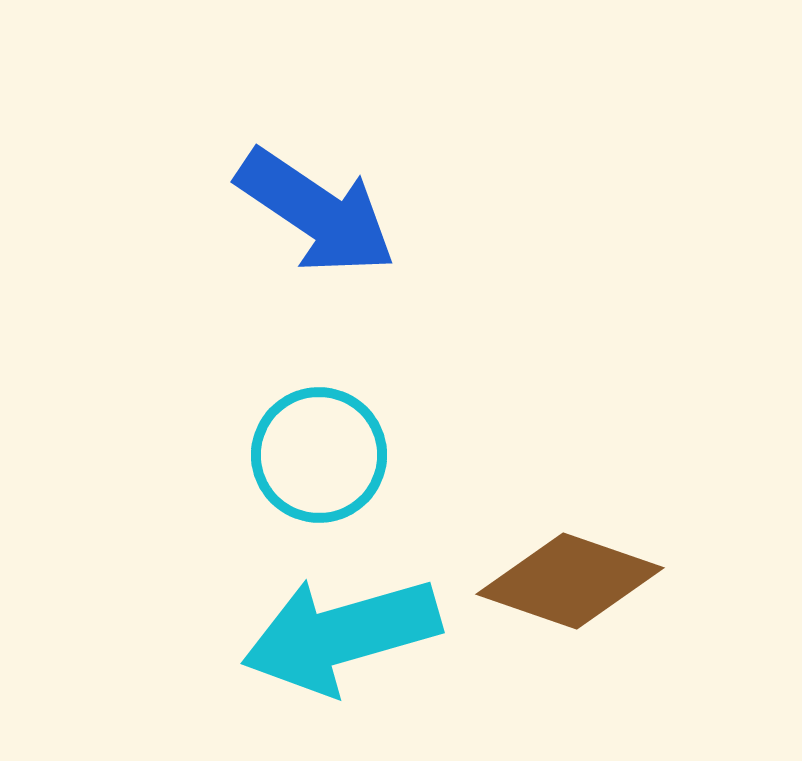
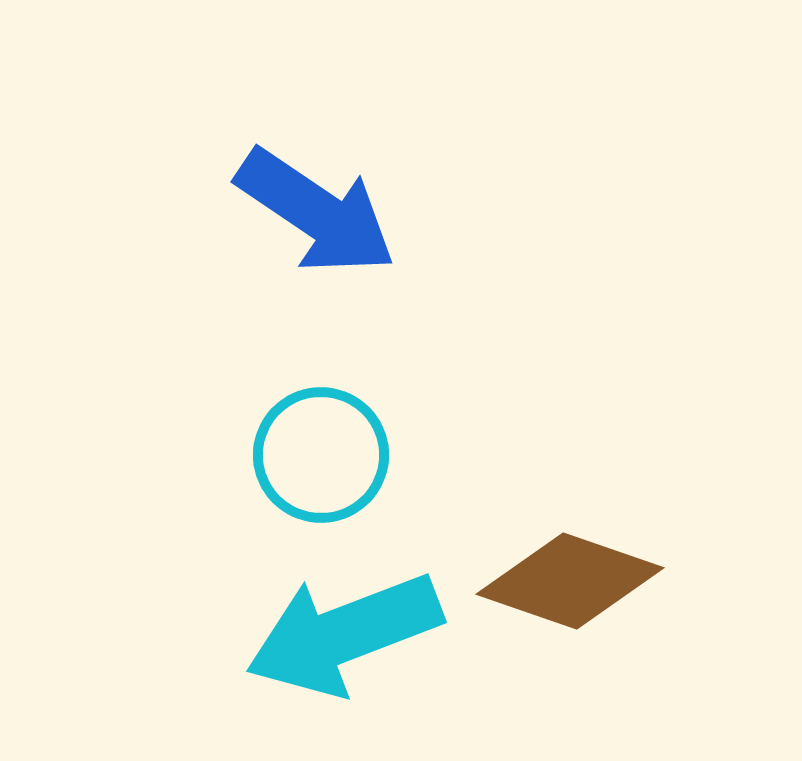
cyan circle: moved 2 px right
cyan arrow: moved 3 px right, 1 px up; rotated 5 degrees counterclockwise
